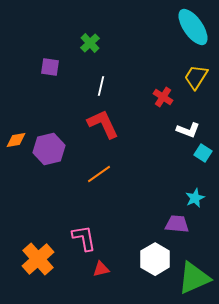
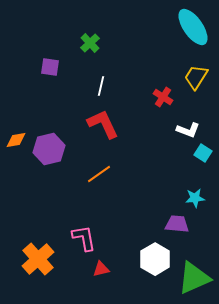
cyan star: rotated 18 degrees clockwise
